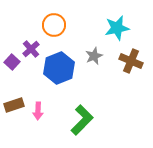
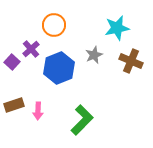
gray star: moved 1 px up
